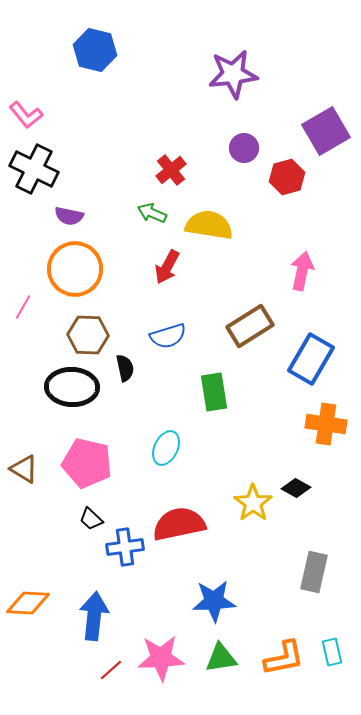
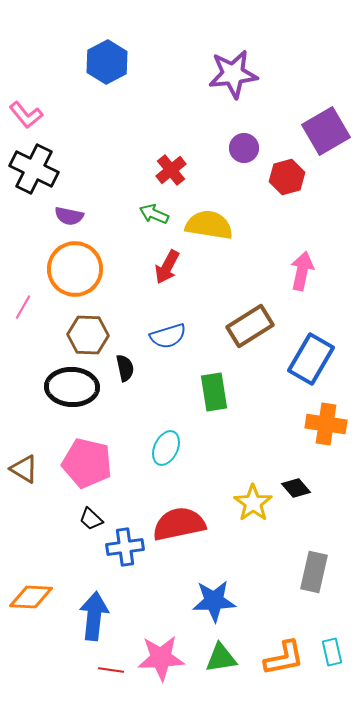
blue hexagon: moved 12 px right, 12 px down; rotated 18 degrees clockwise
green arrow: moved 2 px right, 1 px down
black diamond: rotated 20 degrees clockwise
orange diamond: moved 3 px right, 6 px up
red line: rotated 50 degrees clockwise
